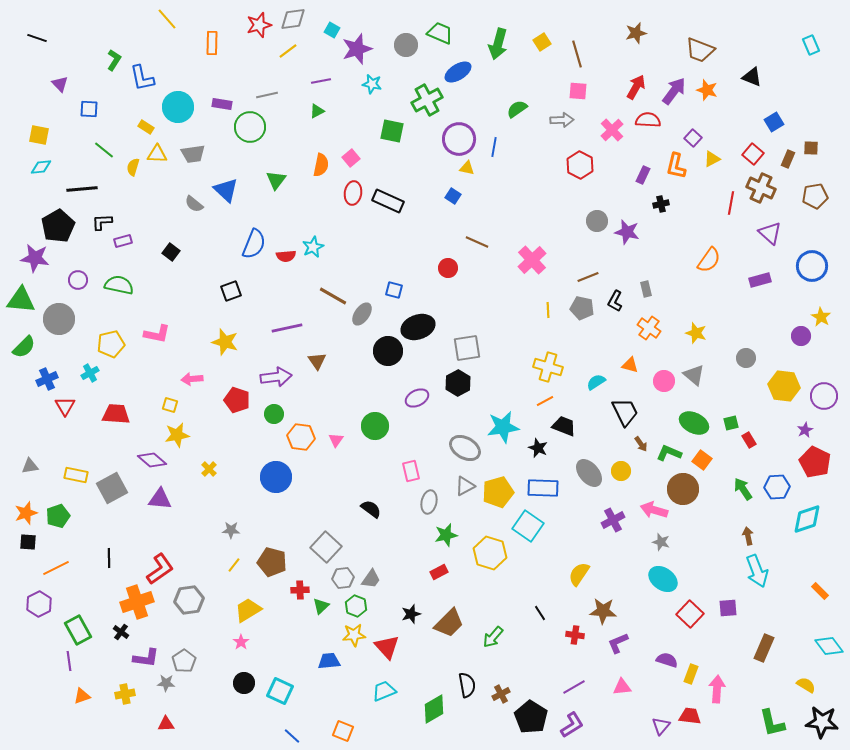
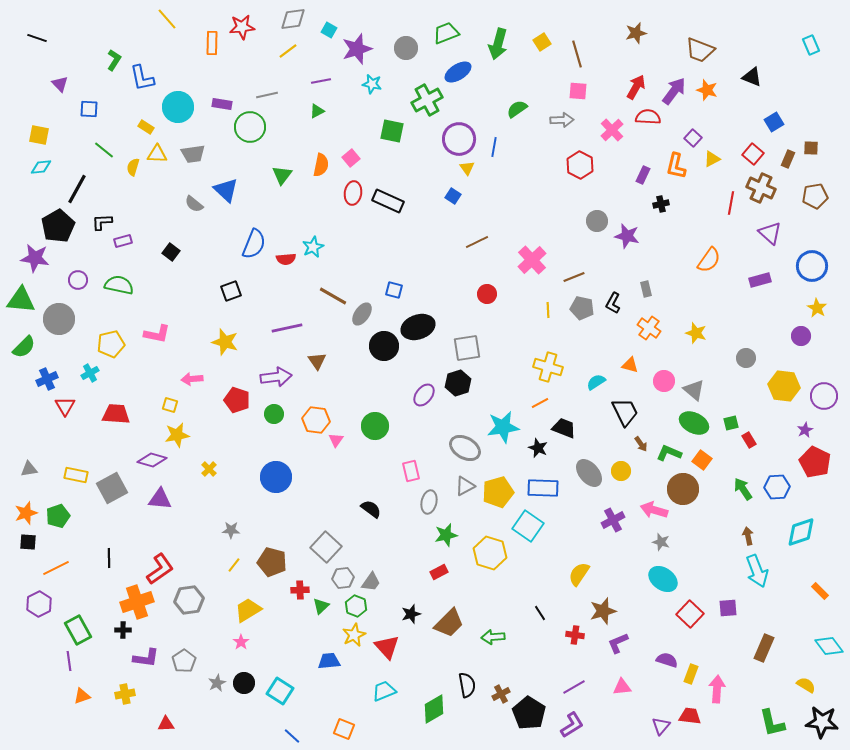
red star at (259, 25): moved 17 px left, 2 px down; rotated 10 degrees clockwise
cyan square at (332, 30): moved 3 px left
green trapezoid at (440, 33): moved 6 px right; rotated 44 degrees counterclockwise
gray circle at (406, 45): moved 3 px down
red semicircle at (648, 120): moved 3 px up
yellow triangle at (467, 168): rotated 42 degrees clockwise
green triangle at (276, 180): moved 6 px right, 5 px up
black line at (82, 189): moved 5 px left; rotated 56 degrees counterclockwise
purple star at (627, 232): moved 4 px down
brown line at (477, 242): rotated 50 degrees counterclockwise
red semicircle at (286, 256): moved 3 px down
red circle at (448, 268): moved 39 px right, 26 px down
brown line at (588, 277): moved 14 px left
black L-shape at (615, 301): moved 2 px left, 2 px down
yellow star at (821, 317): moved 4 px left, 9 px up
black circle at (388, 351): moved 4 px left, 5 px up
gray triangle at (694, 375): moved 15 px down
black hexagon at (458, 383): rotated 10 degrees clockwise
purple ellipse at (417, 398): moved 7 px right, 3 px up; rotated 25 degrees counterclockwise
orange line at (545, 401): moved 5 px left, 2 px down
black trapezoid at (564, 426): moved 2 px down
orange hexagon at (301, 437): moved 15 px right, 17 px up
purple diamond at (152, 460): rotated 24 degrees counterclockwise
gray triangle at (30, 466): moved 1 px left, 3 px down
cyan diamond at (807, 519): moved 6 px left, 13 px down
gray trapezoid at (371, 579): moved 3 px down
brown star at (603, 611): rotated 20 degrees counterclockwise
black cross at (121, 632): moved 2 px right, 2 px up; rotated 35 degrees counterclockwise
yellow star at (354, 635): rotated 20 degrees counterclockwise
green arrow at (493, 637): rotated 45 degrees clockwise
gray star at (166, 683): moved 51 px right; rotated 30 degrees counterclockwise
cyan square at (280, 691): rotated 8 degrees clockwise
black pentagon at (531, 717): moved 2 px left, 4 px up
orange square at (343, 731): moved 1 px right, 2 px up
